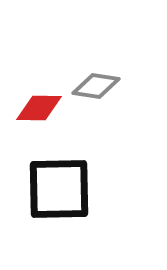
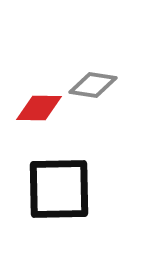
gray diamond: moved 3 px left, 1 px up
